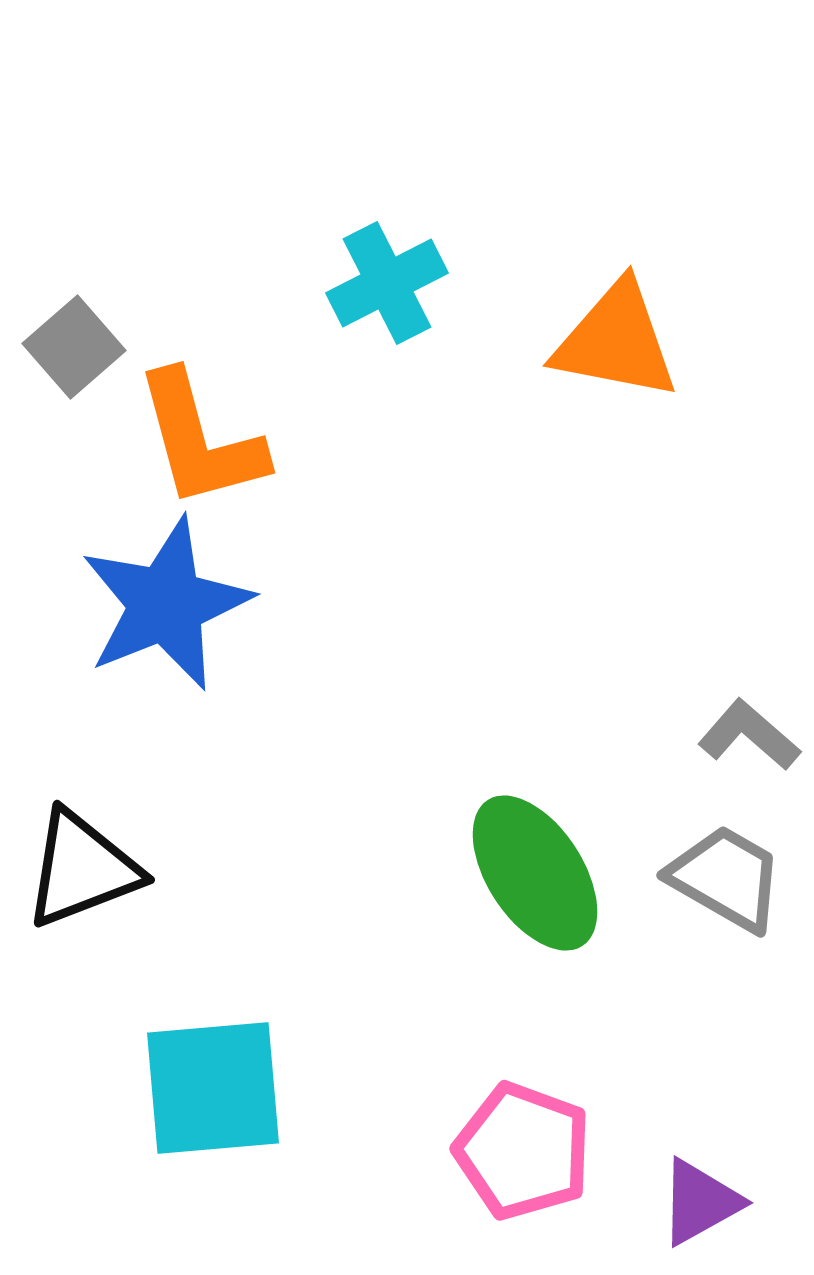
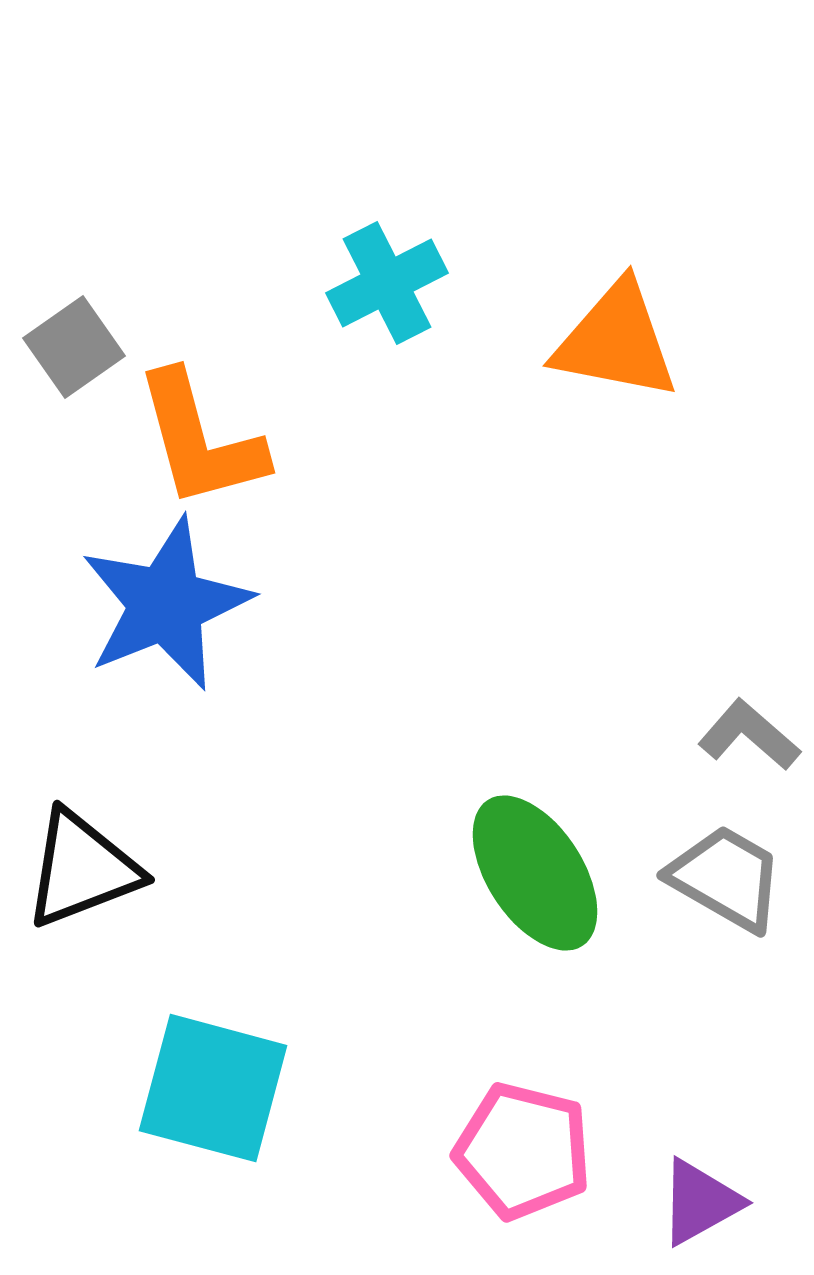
gray square: rotated 6 degrees clockwise
cyan square: rotated 20 degrees clockwise
pink pentagon: rotated 6 degrees counterclockwise
